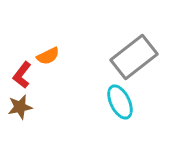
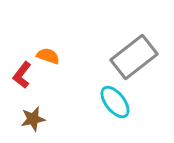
orange semicircle: rotated 135 degrees counterclockwise
cyan ellipse: moved 5 px left; rotated 12 degrees counterclockwise
brown star: moved 13 px right, 12 px down
